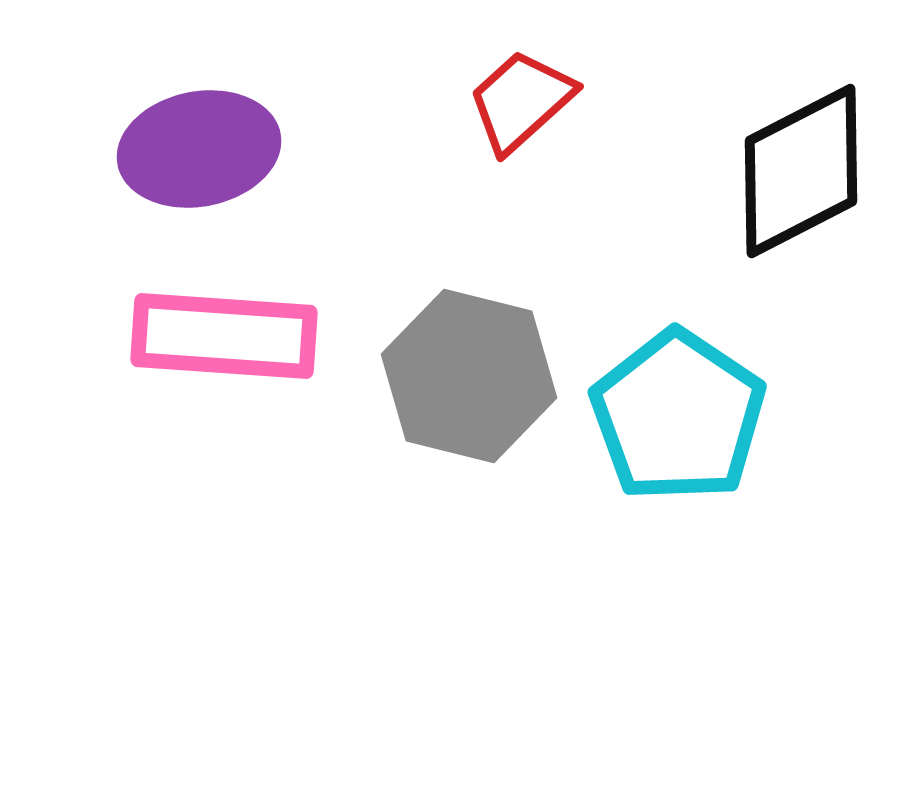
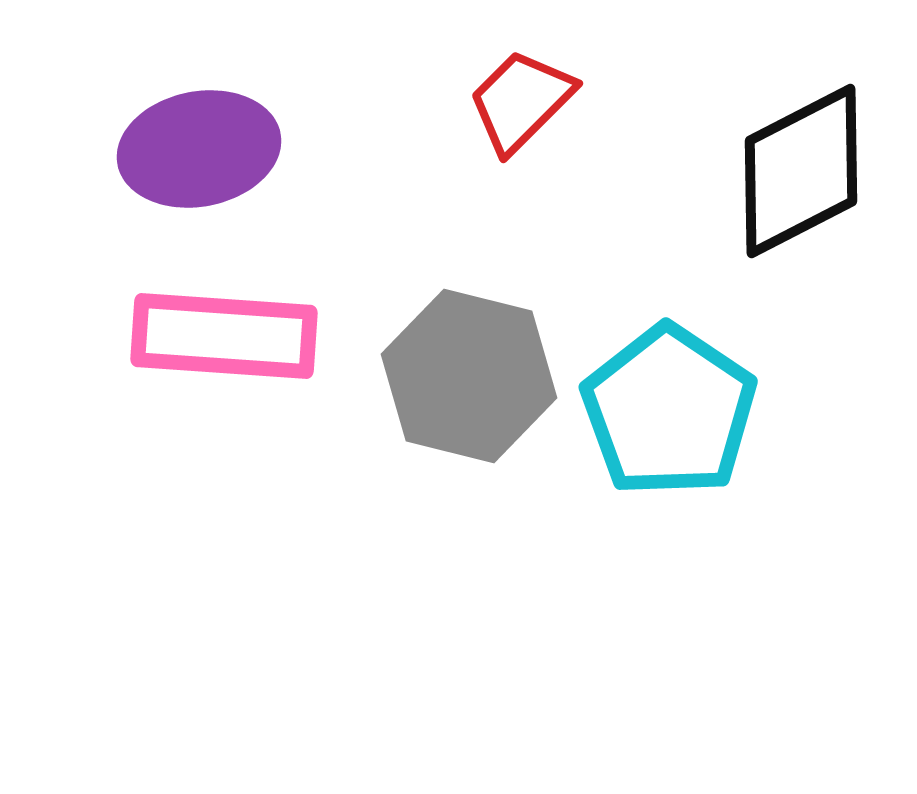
red trapezoid: rotated 3 degrees counterclockwise
cyan pentagon: moved 9 px left, 5 px up
